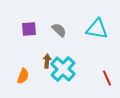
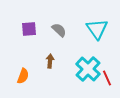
cyan triangle: rotated 45 degrees clockwise
brown arrow: moved 3 px right
cyan cross: moved 25 px right
